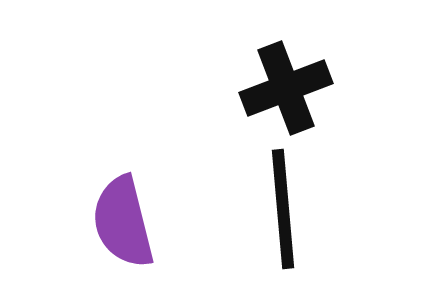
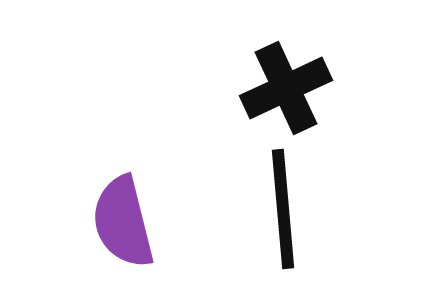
black cross: rotated 4 degrees counterclockwise
